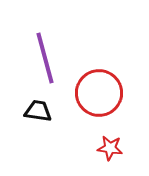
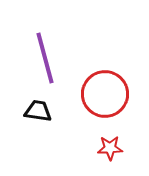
red circle: moved 6 px right, 1 px down
red star: rotated 10 degrees counterclockwise
